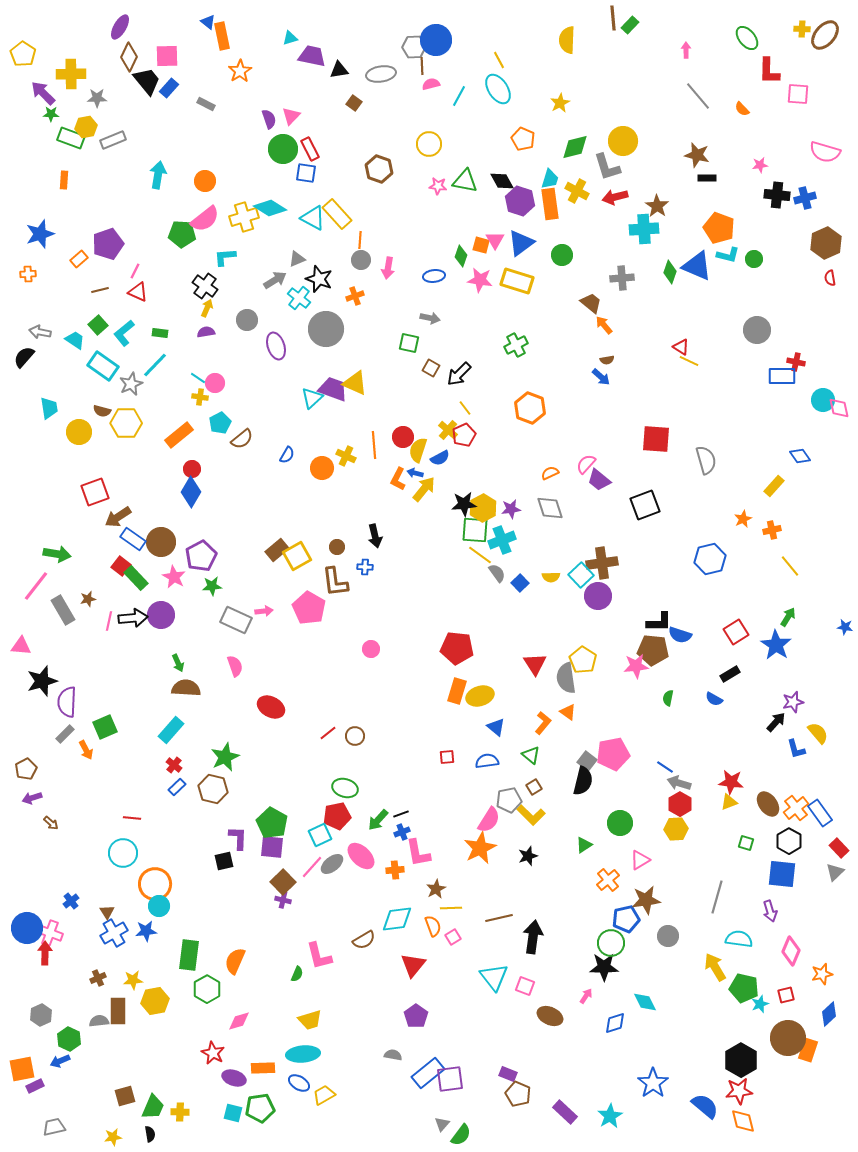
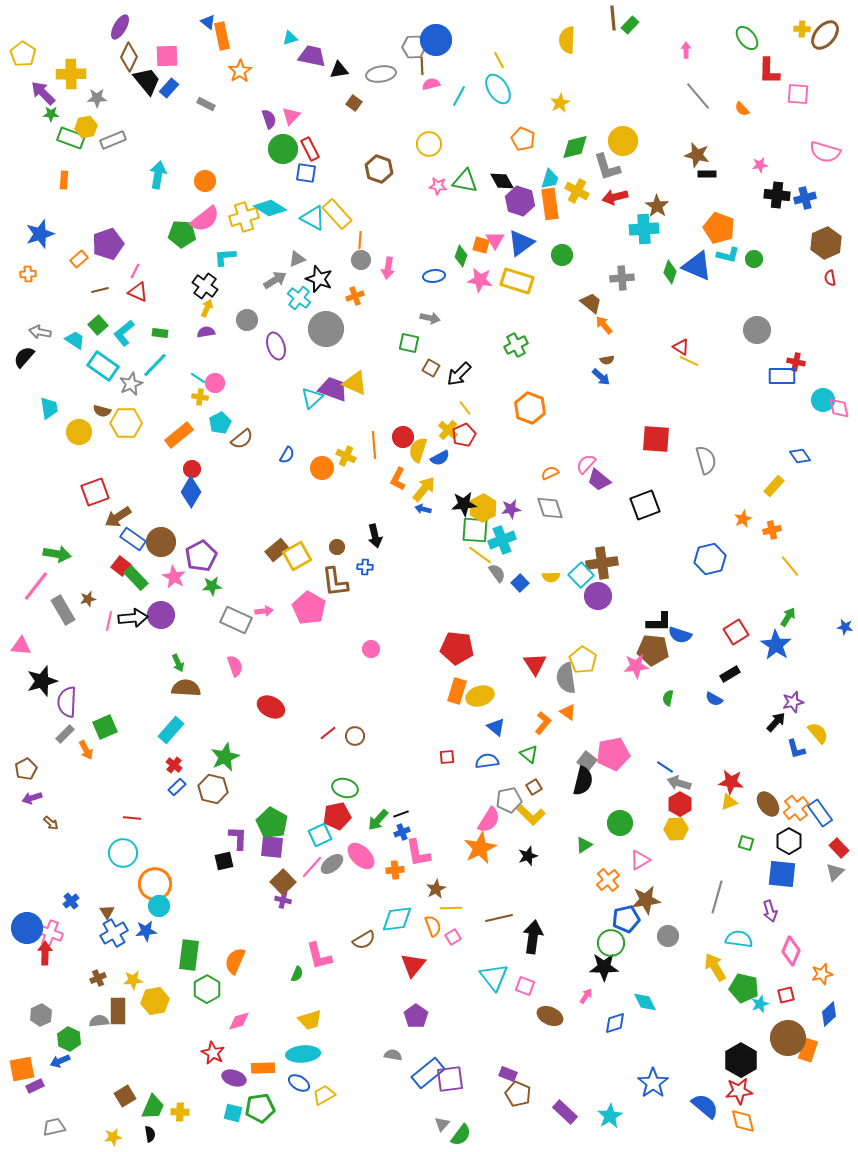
black rectangle at (707, 178): moved 4 px up
blue arrow at (415, 473): moved 8 px right, 36 px down
green triangle at (531, 755): moved 2 px left, 1 px up
brown square at (125, 1096): rotated 15 degrees counterclockwise
